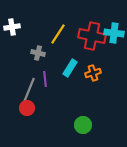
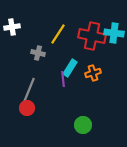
purple line: moved 18 px right
